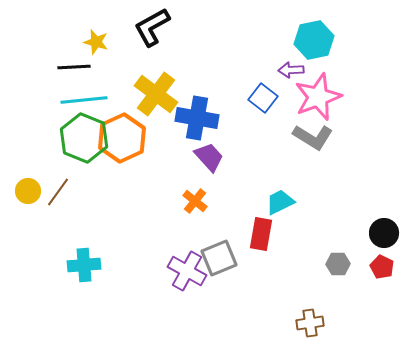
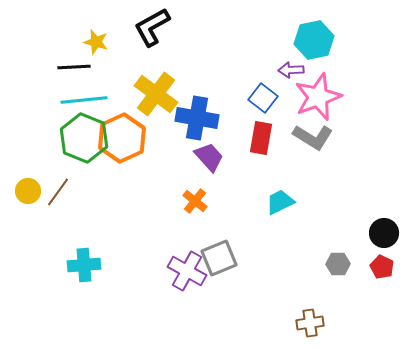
red rectangle: moved 96 px up
